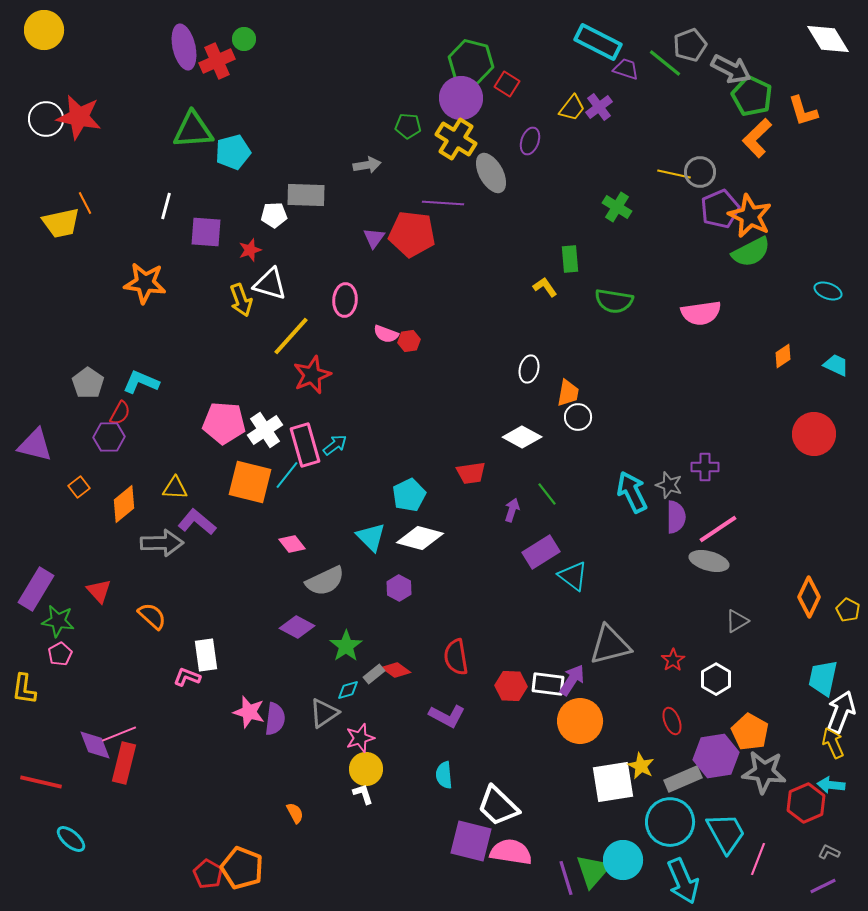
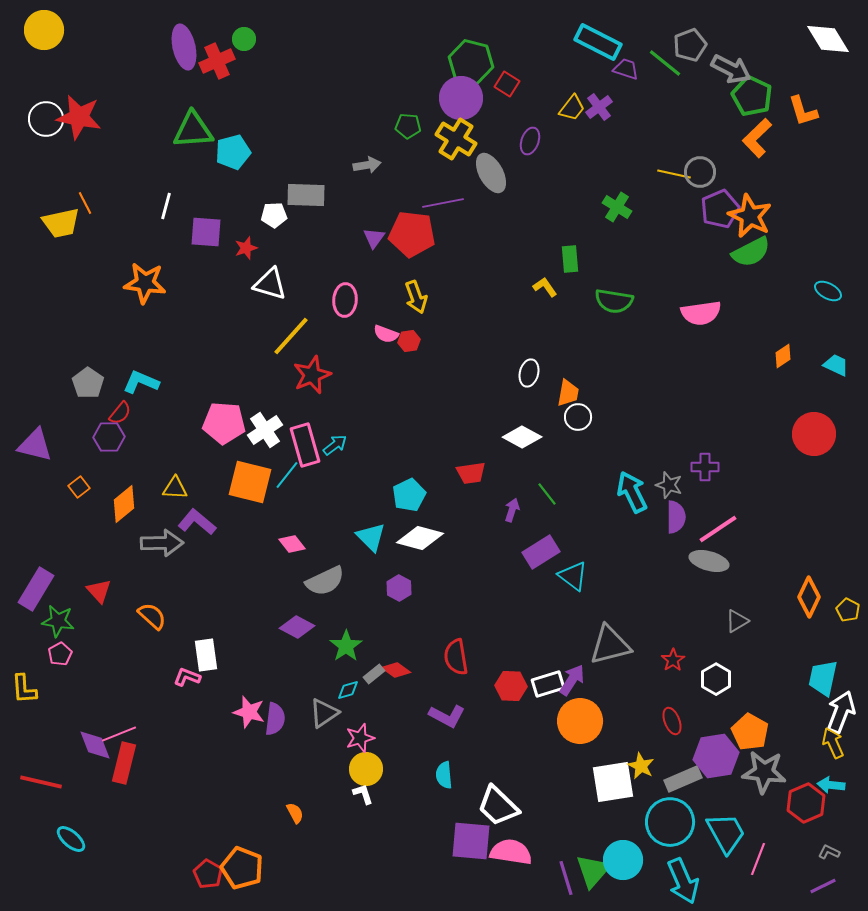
purple line at (443, 203): rotated 15 degrees counterclockwise
red star at (250, 250): moved 4 px left, 2 px up
cyan ellipse at (828, 291): rotated 8 degrees clockwise
yellow arrow at (241, 300): moved 175 px right, 3 px up
white ellipse at (529, 369): moved 4 px down
red semicircle at (120, 413): rotated 10 degrees clockwise
white rectangle at (548, 684): rotated 24 degrees counterclockwise
yellow L-shape at (24, 689): rotated 12 degrees counterclockwise
purple square at (471, 841): rotated 9 degrees counterclockwise
